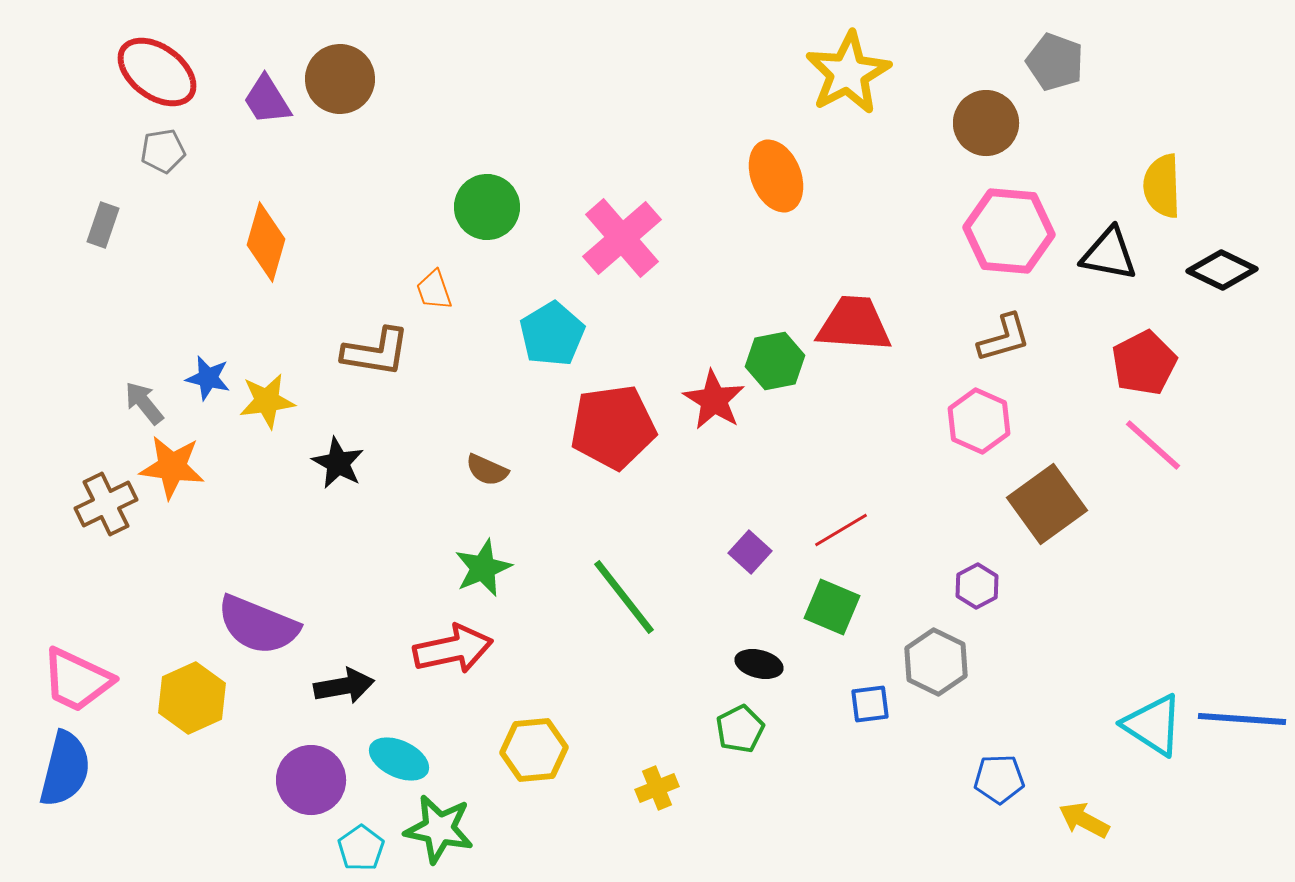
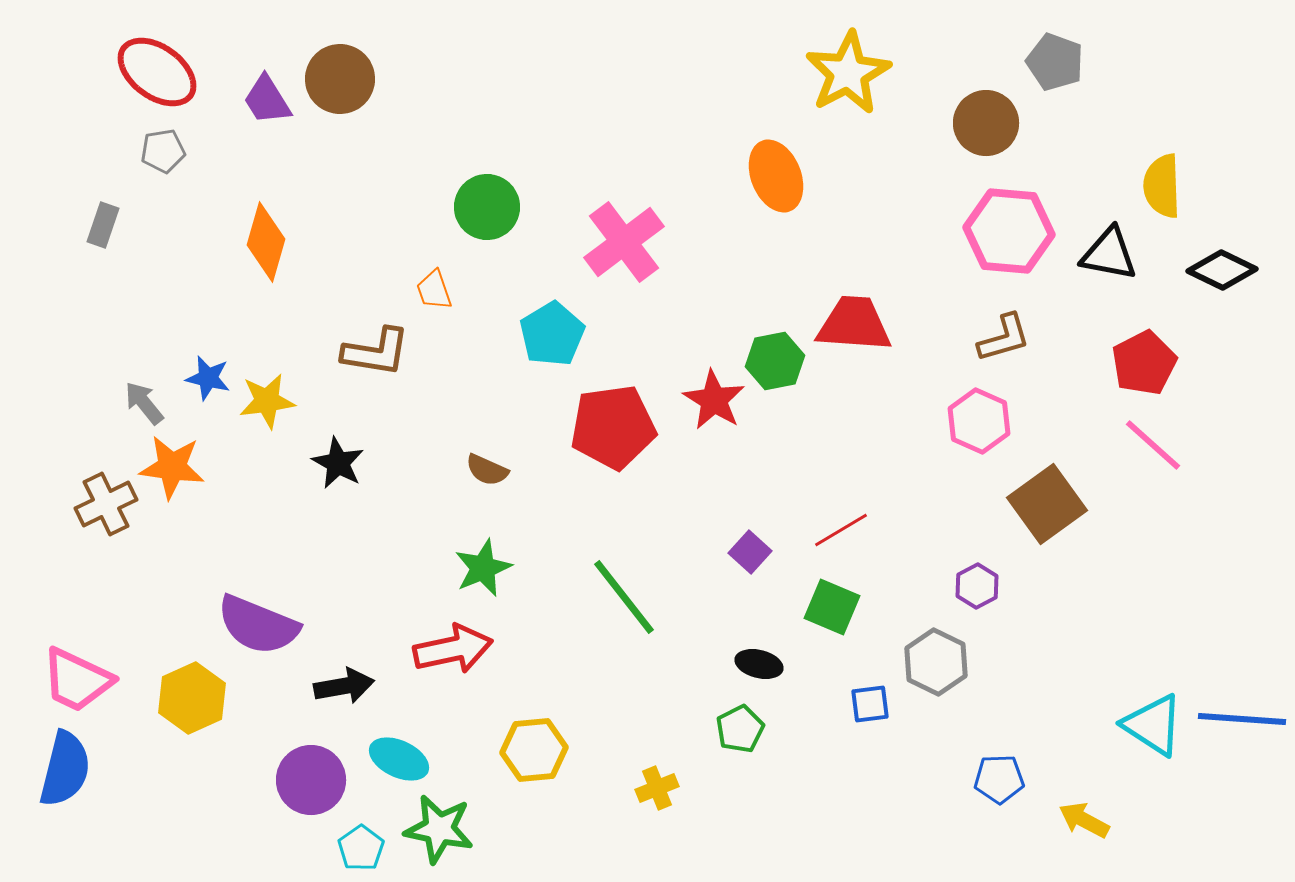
pink cross at (622, 238): moved 2 px right, 4 px down; rotated 4 degrees clockwise
